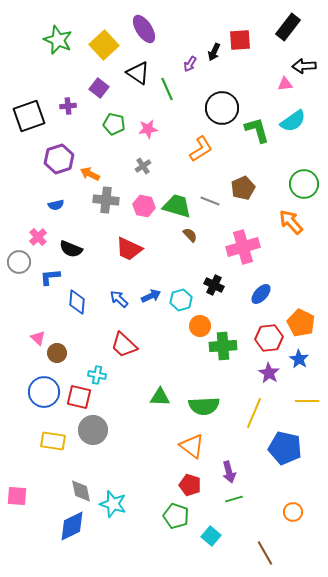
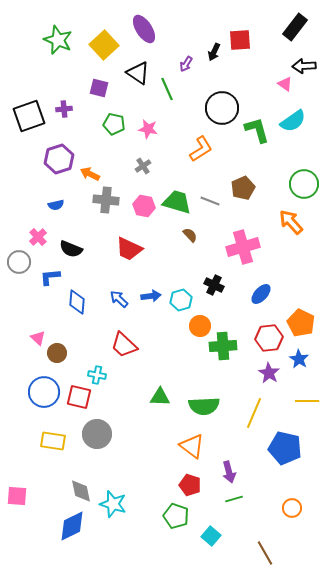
black rectangle at (288, 27): moved 7 px right
purple arrow at (190, 64): moved 4 px left
pink triangle at (285, 84): rotated 42 degrees clockwise
purple square at (99, 88): rotated 24 degrees counterclockwise
purple cross at (68, 106): moved 4 px left, 3 px down
pink star at (148, 129): rotated 18 degrees clockwise
green trapezoid at (177, 206): moved 4 px up
blue arrow at (151, 296): rotated 18 degrees clockwise
gray circle at (93, 430): moved 4 px right, 4 px down
orange circle at (293, 512): moved 1 px left, 4 px up
